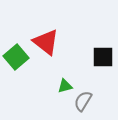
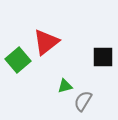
red triangle: rotated 44 degrees clockwise
green square: moved 2 px right, 3 px down
